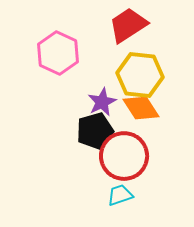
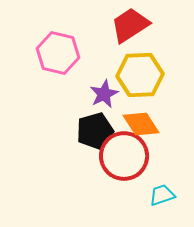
red trapezoid: moved 2 px right
pink hexagon: rotated 12 degrees counterclockwise
yellow hexagon: rotated 9 degrees counterclockwise
purple star: moved 2 px right, 8 px up
orange diamond: moved 16 px down
cyan trapezoid: moved 42 px right
